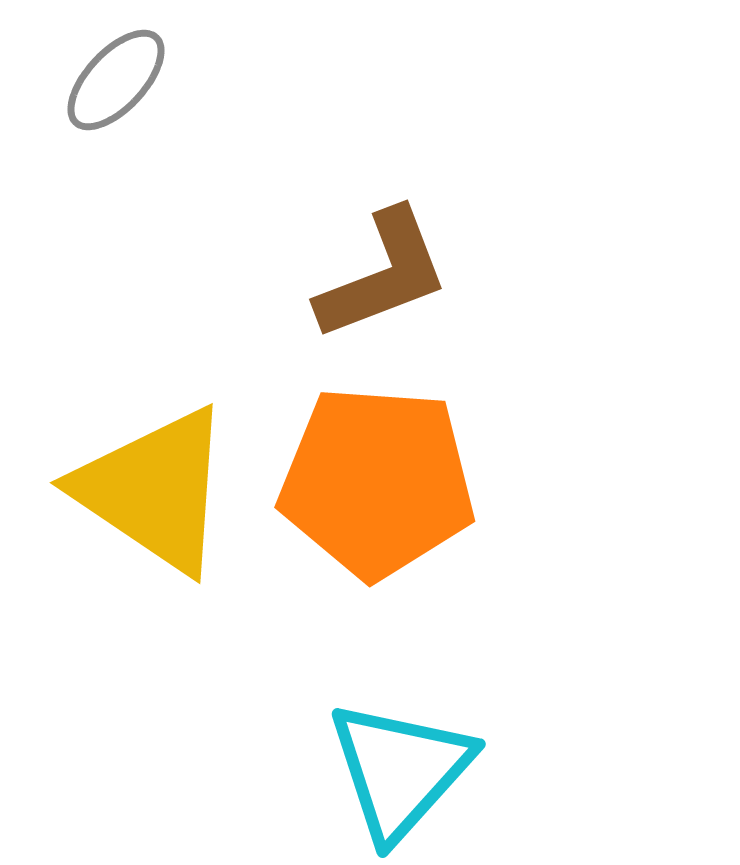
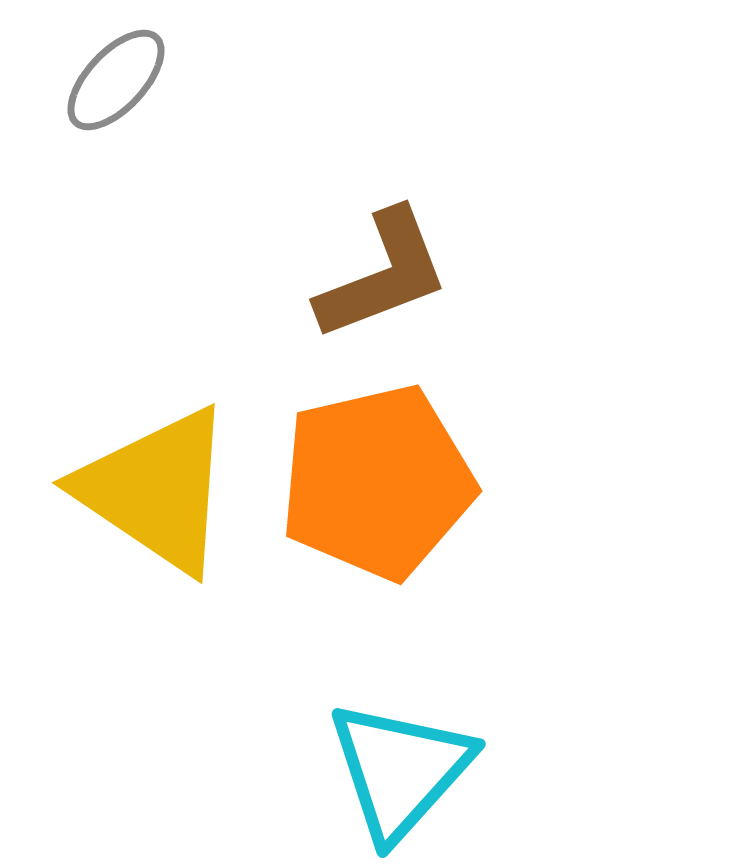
orange pentagon: rotated 17 degrees counterclockwise
yellow triangle: moved 2 px right
